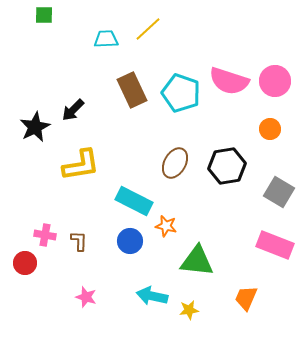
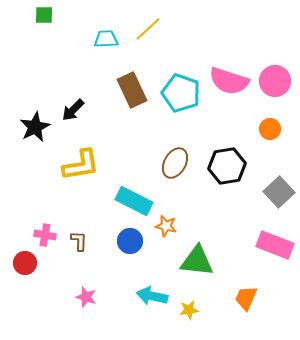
gray square: rotated 16 degrees clockwise
